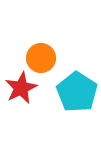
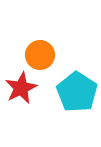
orange circle: moved 1 px left, 3 px up
